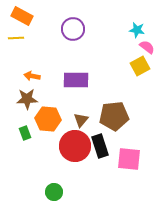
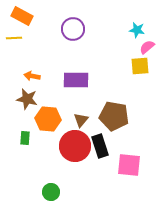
yellow line: moved 2 px left
pink semicircle: rotated 77 degrees counterclockwise
yellow square: rotated 24 degrees clockwise
brown star: rotated 15 degrees clockwise
brown pentagon: rotated 16 degrees clockwise
green rectangle: moved 5 px down; rotated 24 degrees clockwise
pink square: moved 6 px down
green circle: moved 3 px left
